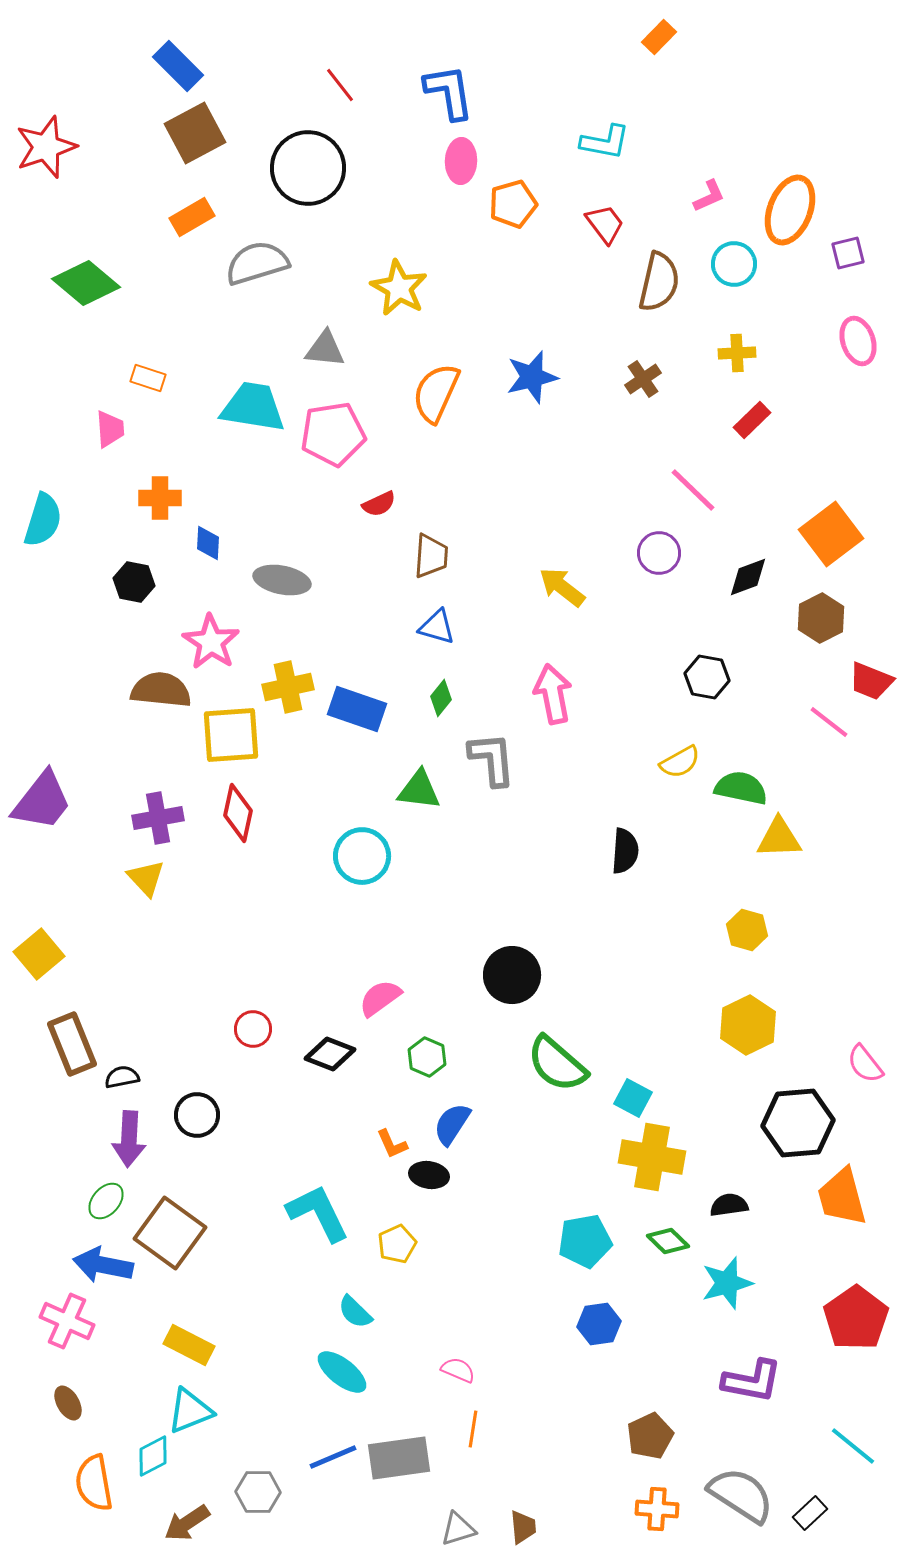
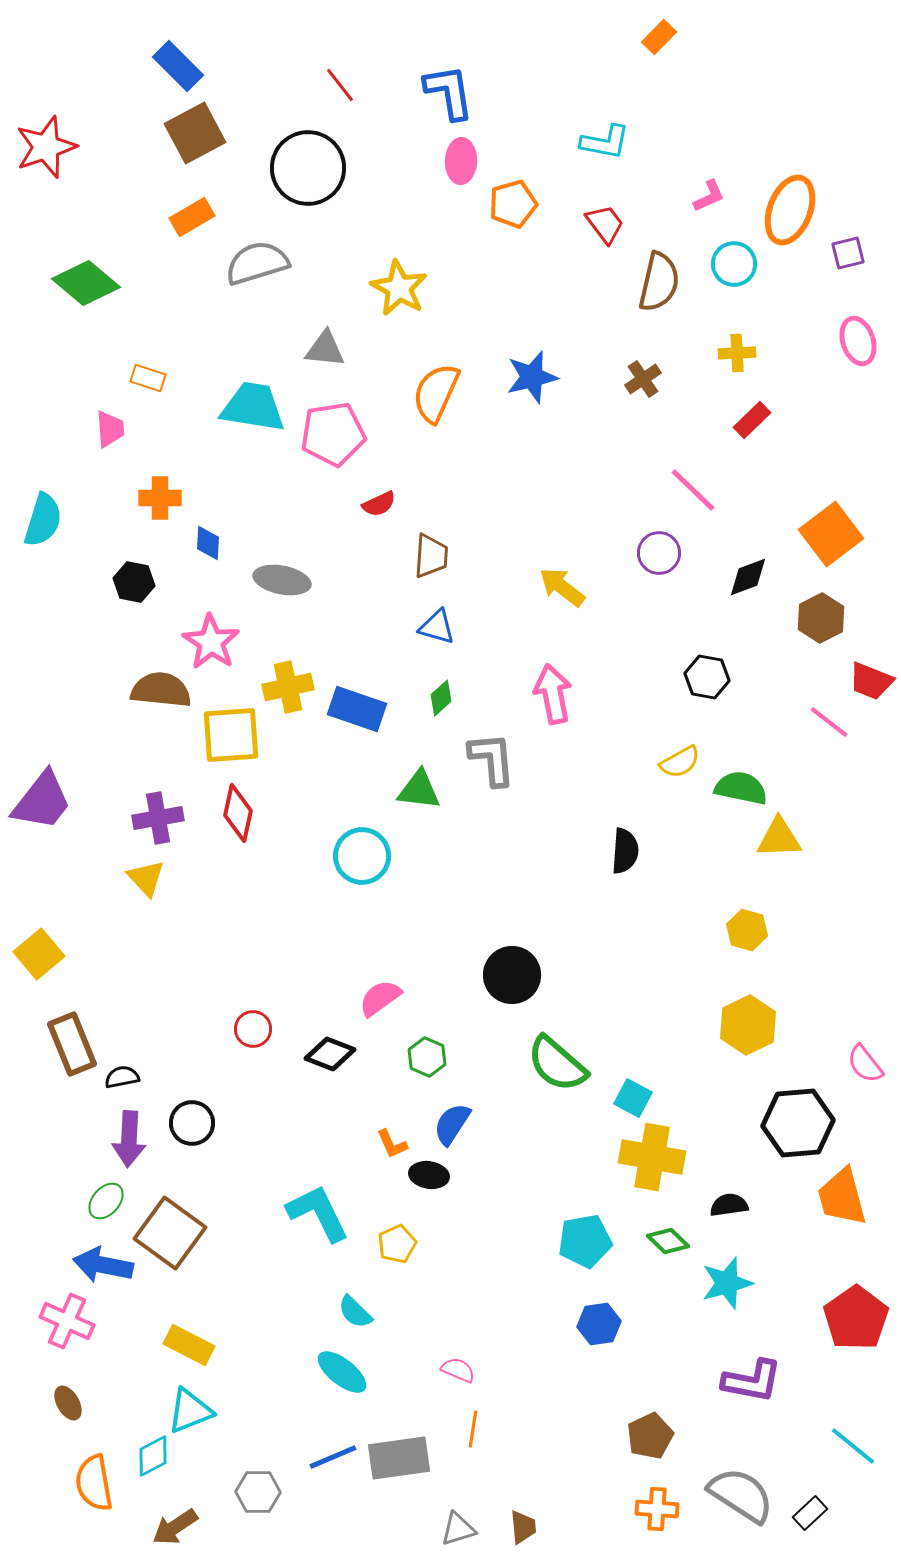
green diamond at (441, 698): rotated 9 degrees clockwise
black circle at (197, 1115): moved 5 px left, 8 px down
brown arrow at (187, 1523): moved 12 px left, 4 px down
